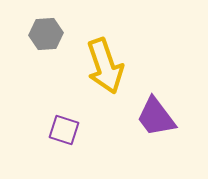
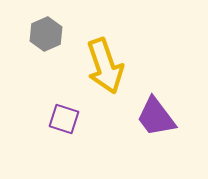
gray hexagon: rotated 20 degrees counterclockwise
purple square: moved 11 px up
